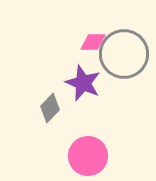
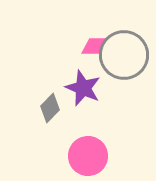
pink diamond: moved 1 px right, 4 px down
gray circle: moved 1 px down
purple star: moved 5 px down
